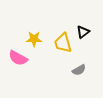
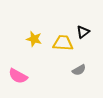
yellow star: rotated 14 degrees clockwise
yellow trapezoid: rotated 110 degrees clockwise
pink semicircle: moved 18 px down
